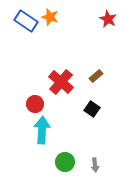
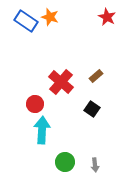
red star: moved 1 px left, 2 px up
